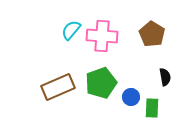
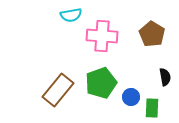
cyan semicircle: moved 15 px up; rotated 140 degrees counterclockwise
brown rectangle: moved 3 px down; rotated 28 degrees counterclockwise
